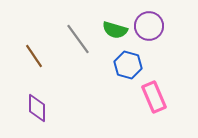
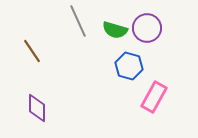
purple circle: moved 2 px left, 2 px down
gray line: moved 18 px up; rotated 12 degrees clockwise
brown line: moved 2 px left, 5 px up
blue hexagon: moved 1 px right, 1 px down
pink rectangle: rotated 52 degrees clockwise
